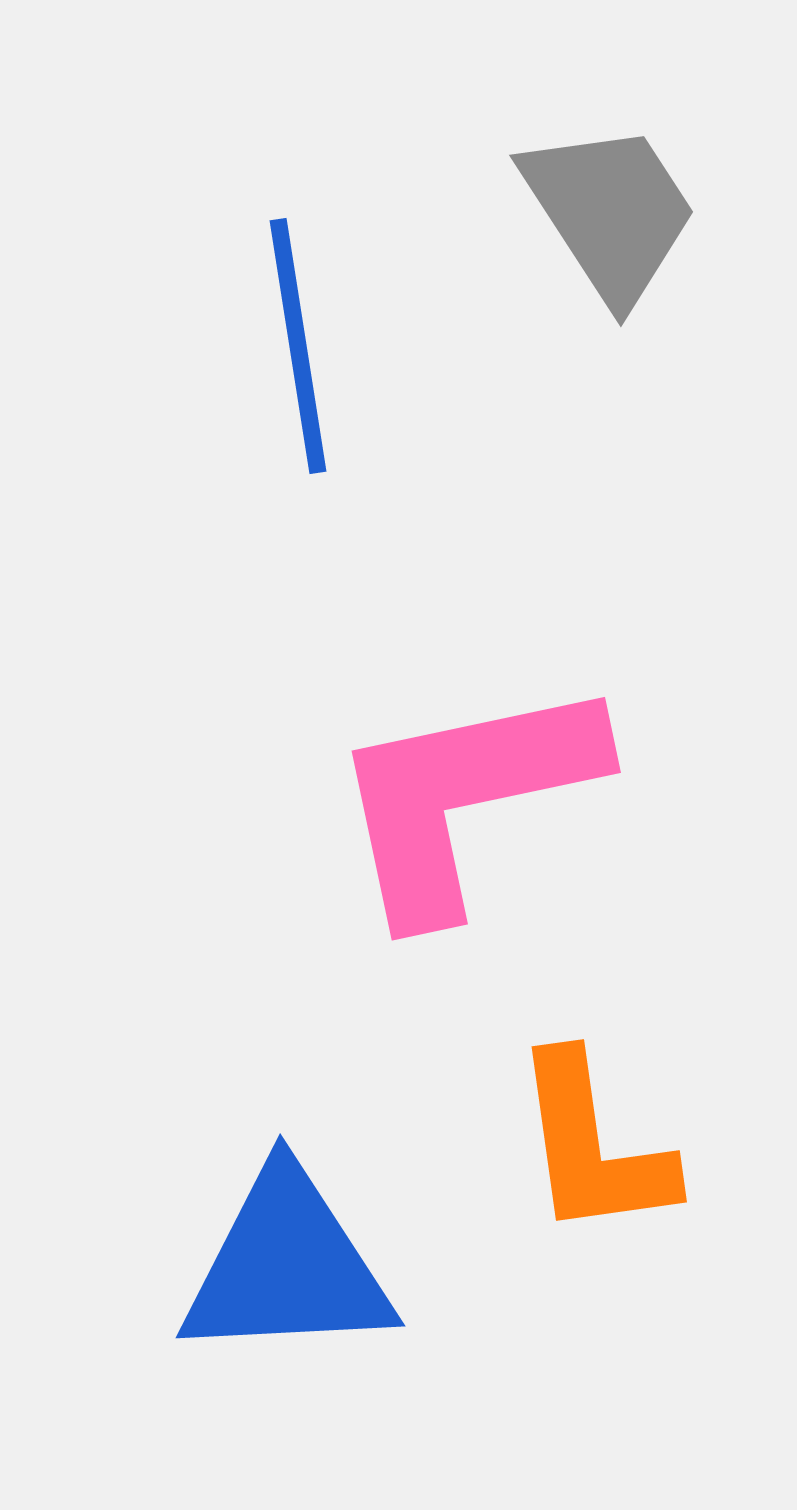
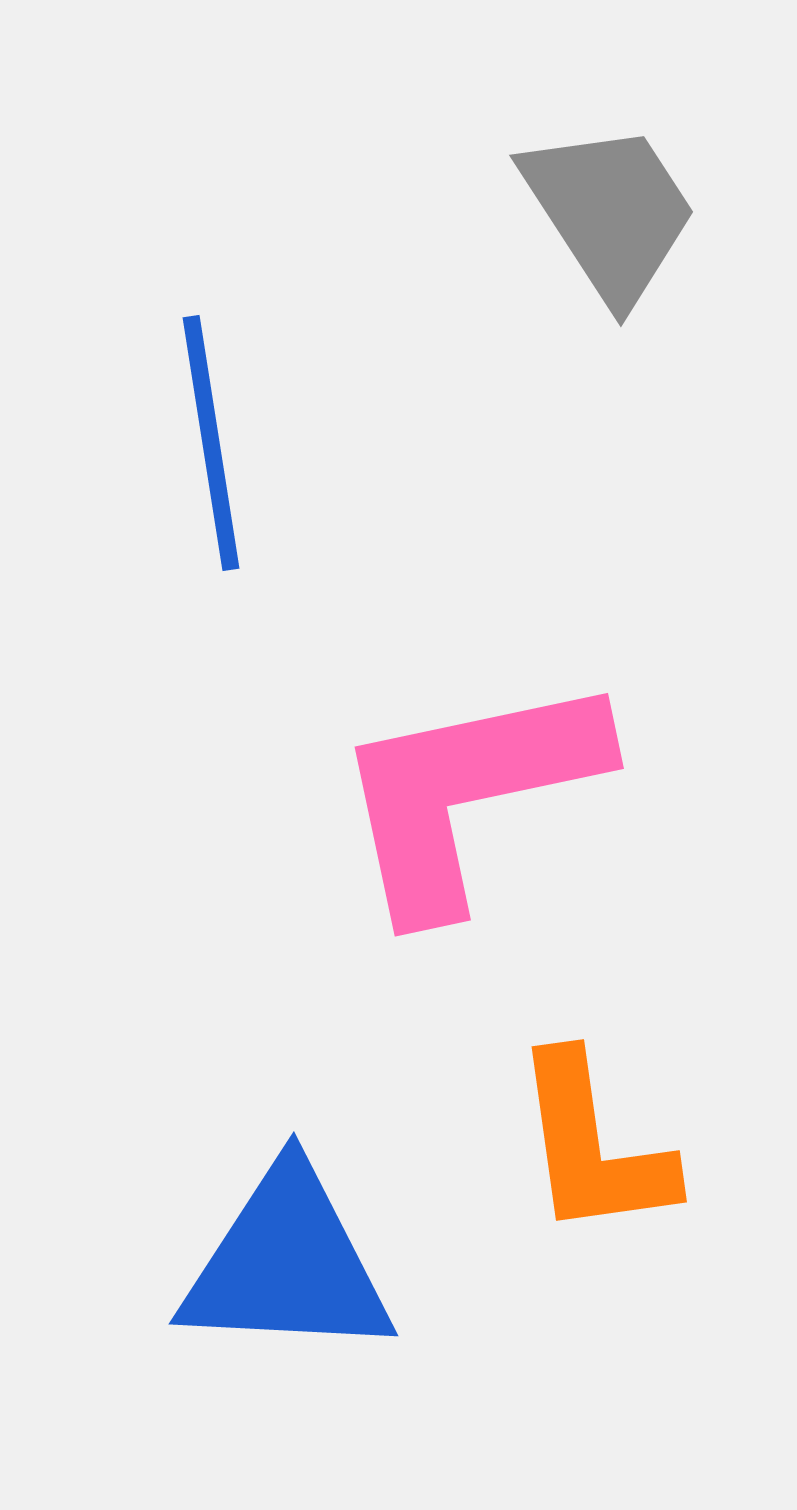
blue line: moved 87 px left, 97 px down
pink L-shape: moved 3 px right, 4 px up
blue triangle: moved 2 px up; rotated 6 degrees clockwise
